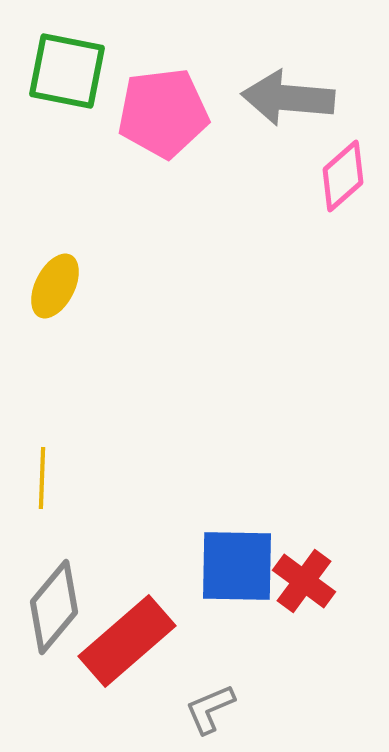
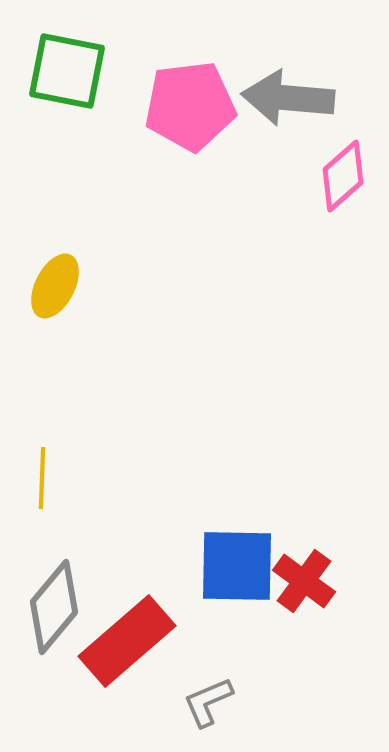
pink pentagon: moved 27 px right, 7 px up
gray L-shape: moved 2 px left, 7 px up
